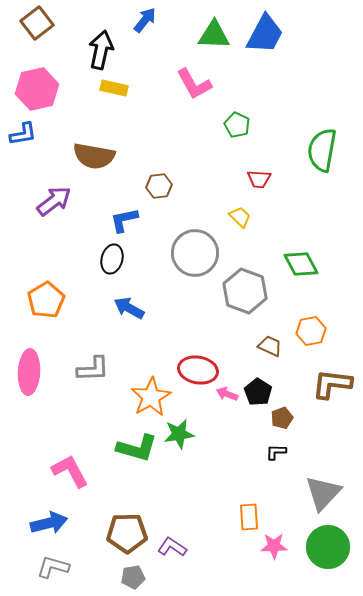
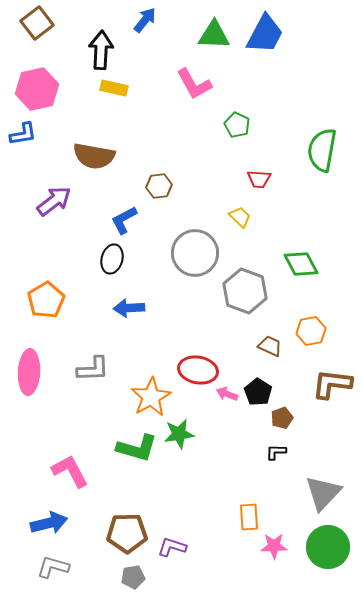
black arrow at (101, 50): rotated 9 degrees counterclockwise
blue L-shape at (124, 220): rotated 16 degrees counterclockwise
blue arrow at (129, 308): rotated 32 degrees counterclockwise
purple L-shape at (172, 547): rotated 16 degrees counterclockwise
